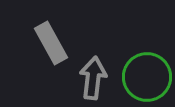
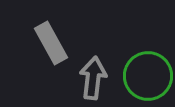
green circle: moved 1 px right, 1 px up
